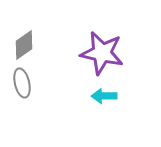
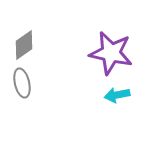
purple star: moved 9 px right
cyan arrow: moved 13 px right, 1 px up; rotated 10 degrees counterclockwise
